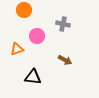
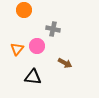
gray cross: moved 10 px left, 5 px down
pink circle: moved 10 px down
orange triangle: rotated 32 degrees counterclockwise
brown arrow: moved 3 px down
